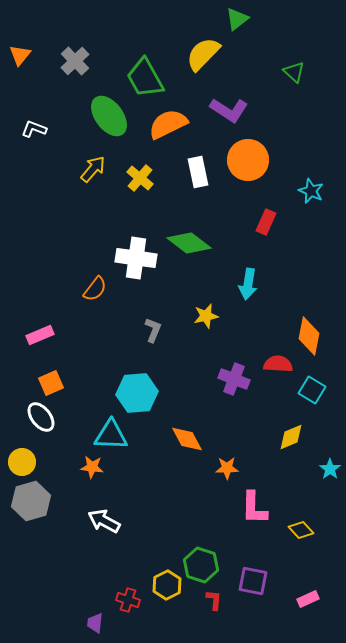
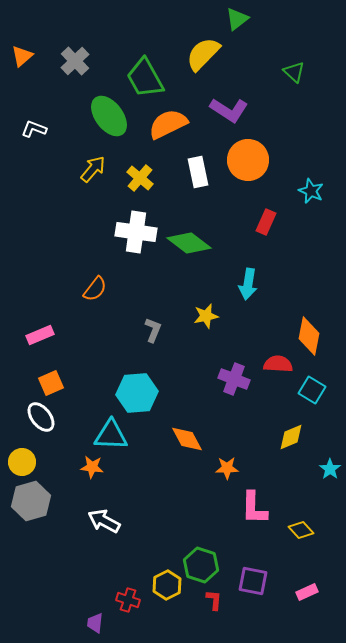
orange triangle at (20, 55): moved 2 px right, 1 px down; rotated 10 degrees clockwise
white cross at (136, 258): moved 26 px up
pink rectangle at (308, 599): moved 1 px left, 7 px up
